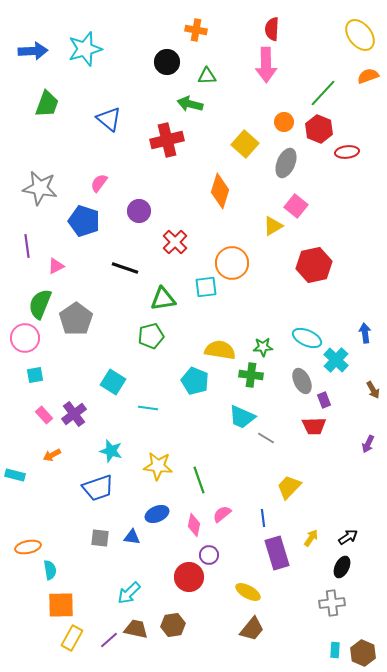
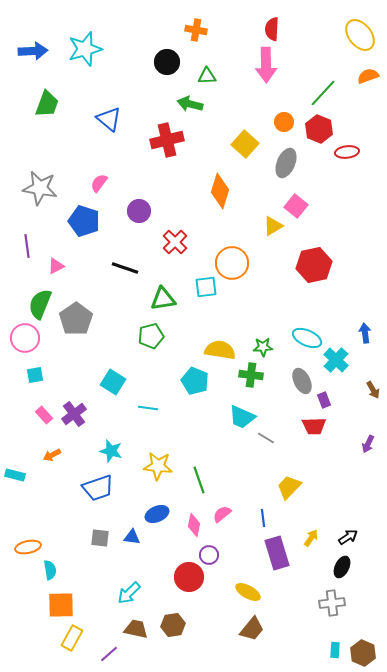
purple line at (109, 640): moved 14 px down
